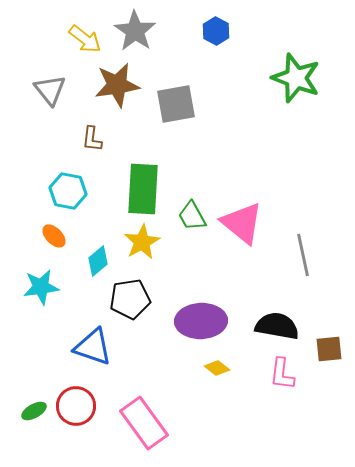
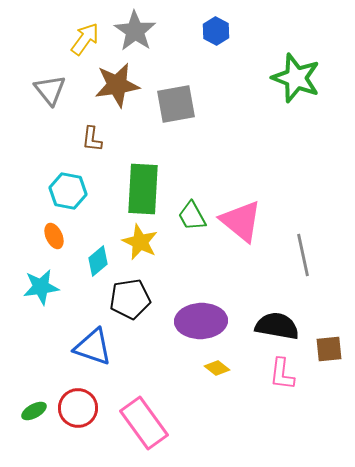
yellow arrow: rotated 92 degrees counterclockwise
pink triangle: moved 1 px left, 2 px up
orange ellipse: rotated 20 degrees clockwise
yellow star: moved 2 px left; rotated 18 degrees counterclockwise
red circle: moved 2 px right, 2 px down
